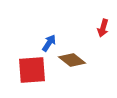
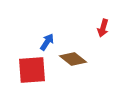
blue arrow: moved 2 px left, 1 px up
brown diamond: moved 1 px right, 1 px up
